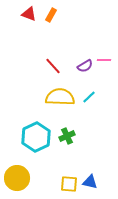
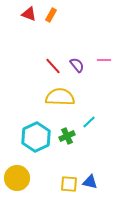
purple semicircle: moved 8 px left, 1 px up; rotated 98 degrees counterclockwise
cyan line: moved 25 px down
